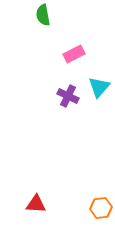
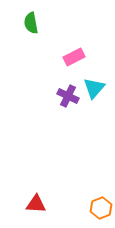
green semicircle: moved 12 px left, 8 px down
pink rectangle: moved 3 px down
cyan triangle: moved 5 px left, 1 px down
orange hexagon: rotated 15 degrees counterclockwise
